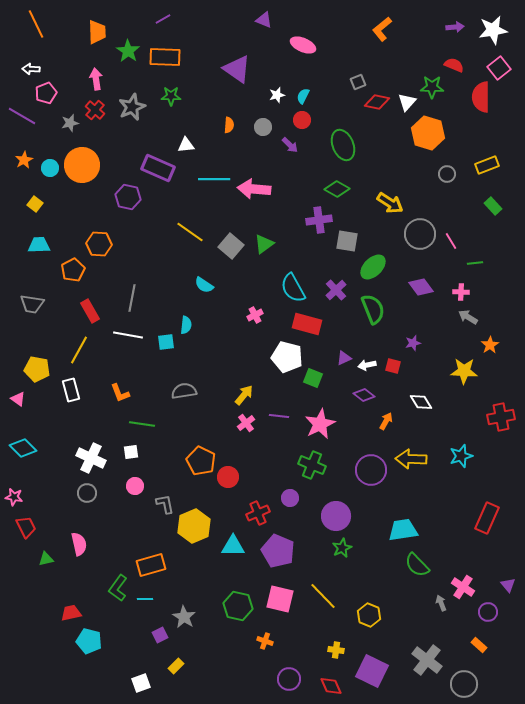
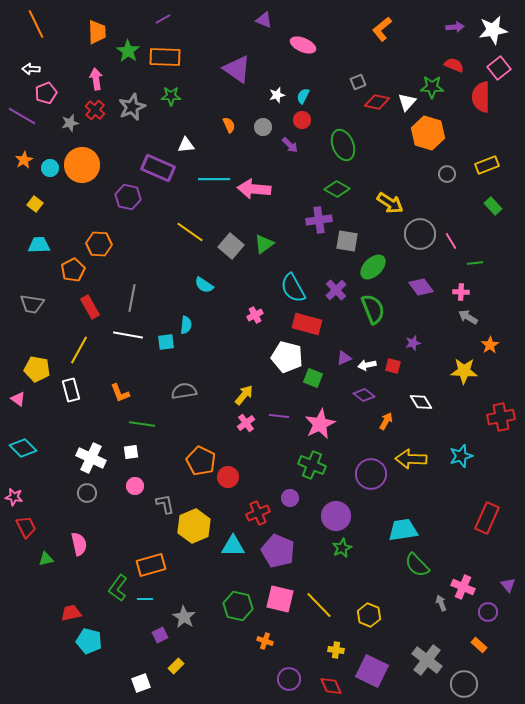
orange semicircle at (229, 125): rotated 28 degrees counterclockwise
red rectangle at (90, 311): moved 4 px up
purple circle at (371, 470): moved 4 px down
pink cross at (463, 587): rotated 10 degrees counterclockwise
yellow line at (323, 596): moved 4 px left, 9 px down
